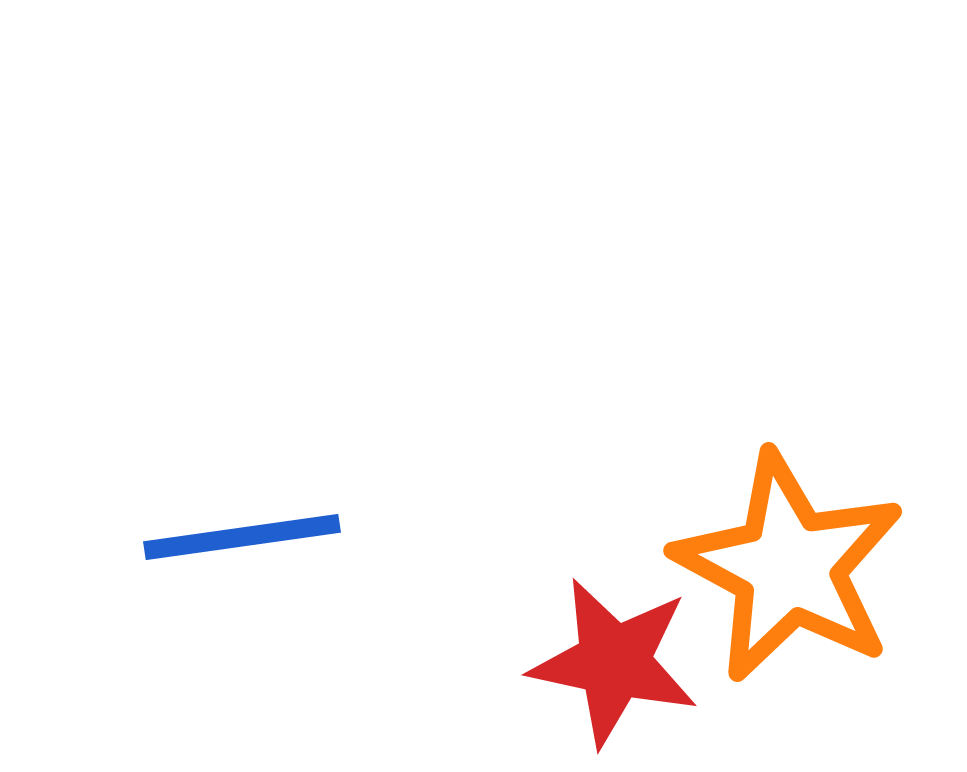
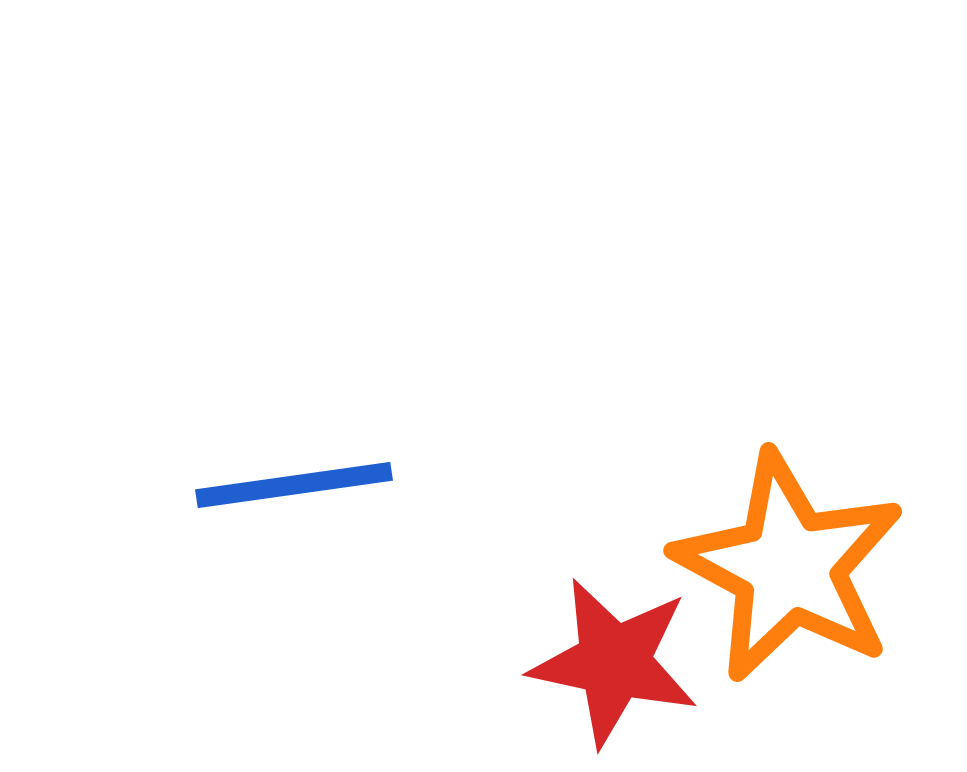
blue line: moved 52 px right, 52 px up
